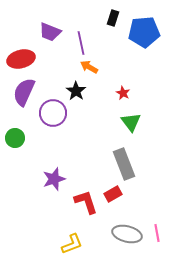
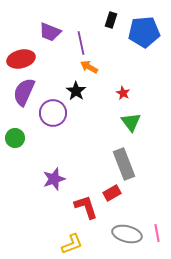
black rectangle: moved 2 px left, 2 px down
red rectangle: moved 1 px left, 1 px up
red L-shape: moved 5 px down
